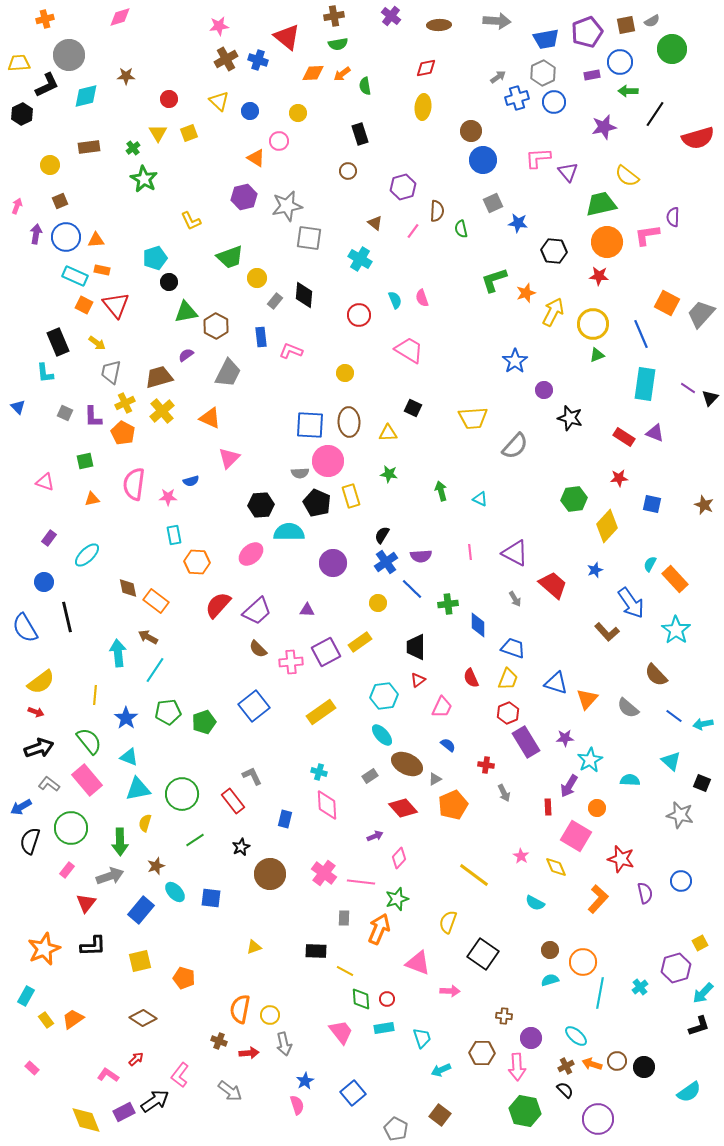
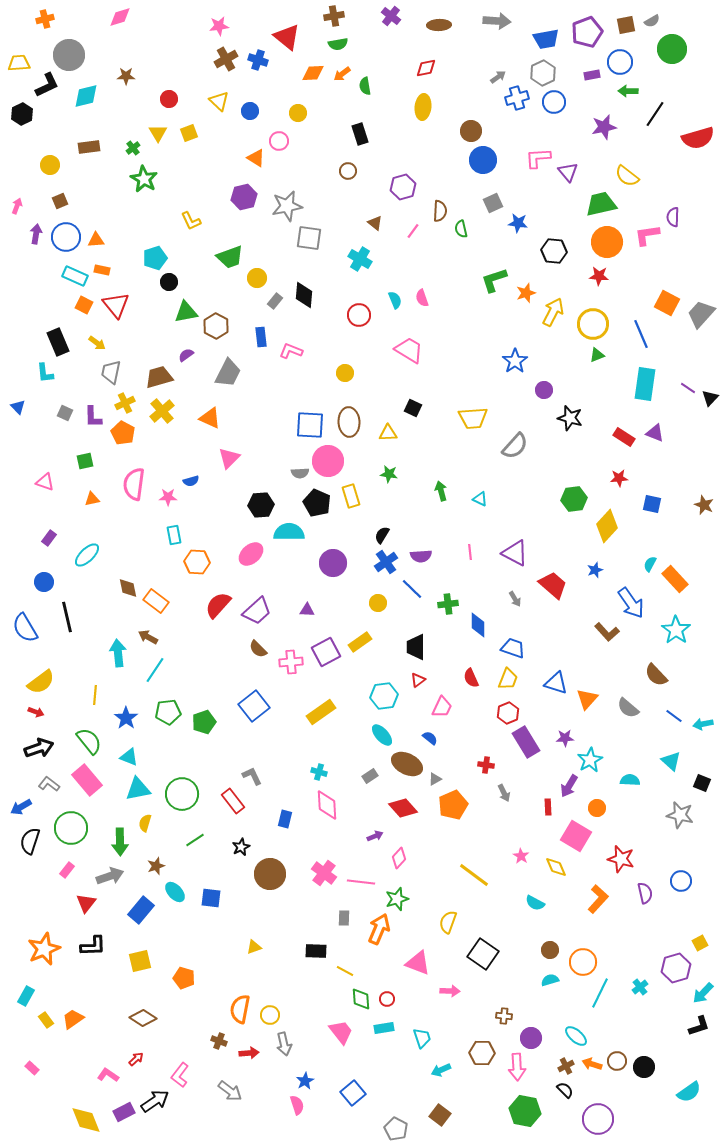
brown semicircle at (437, 211): moved 3 px right
blue semicircle at (448, 745): moved 18 px left, 7 px up
cyan line at (600, 993): rotated 16 degrees clockwise
